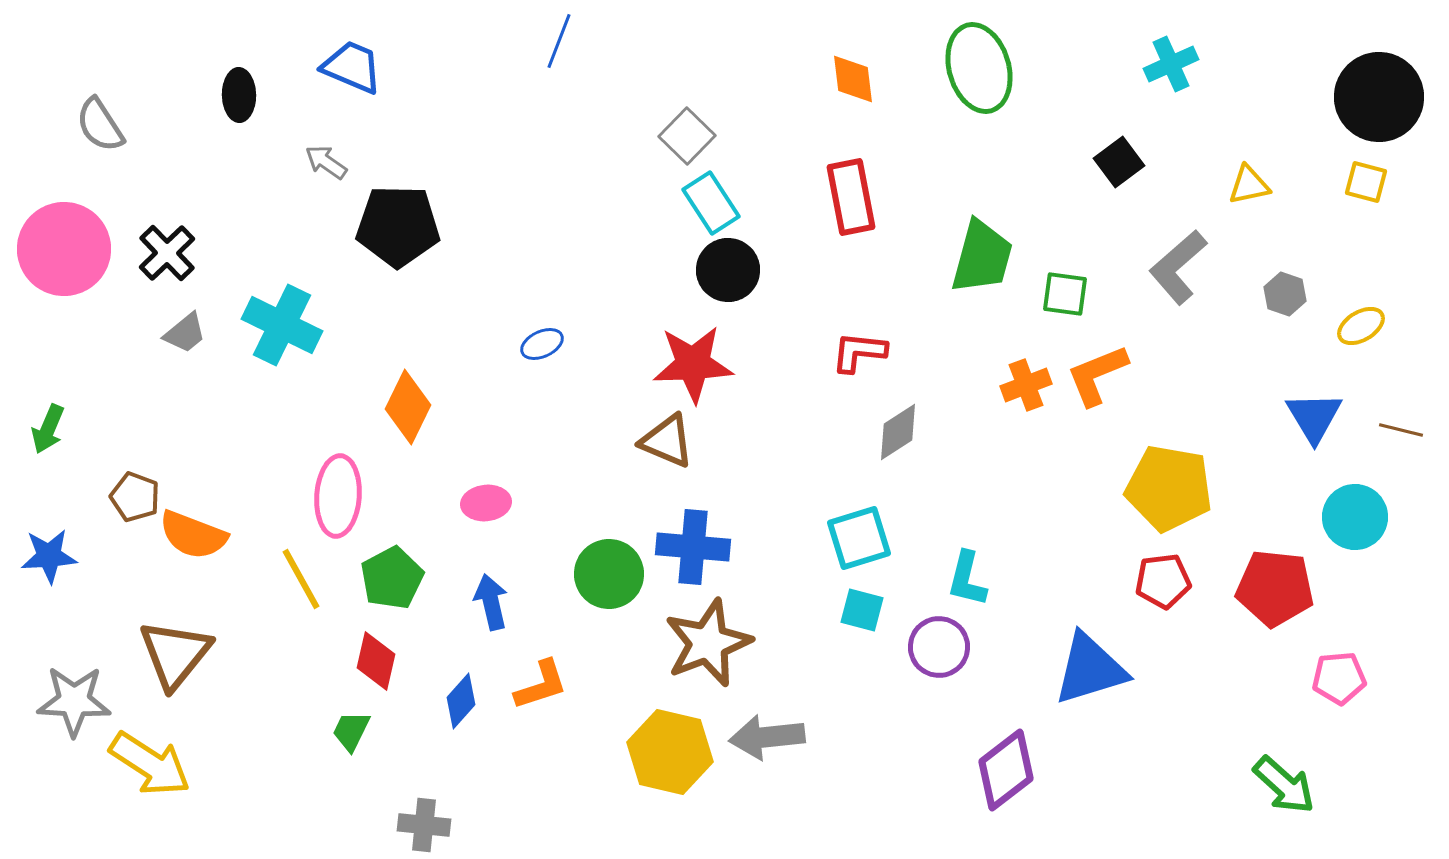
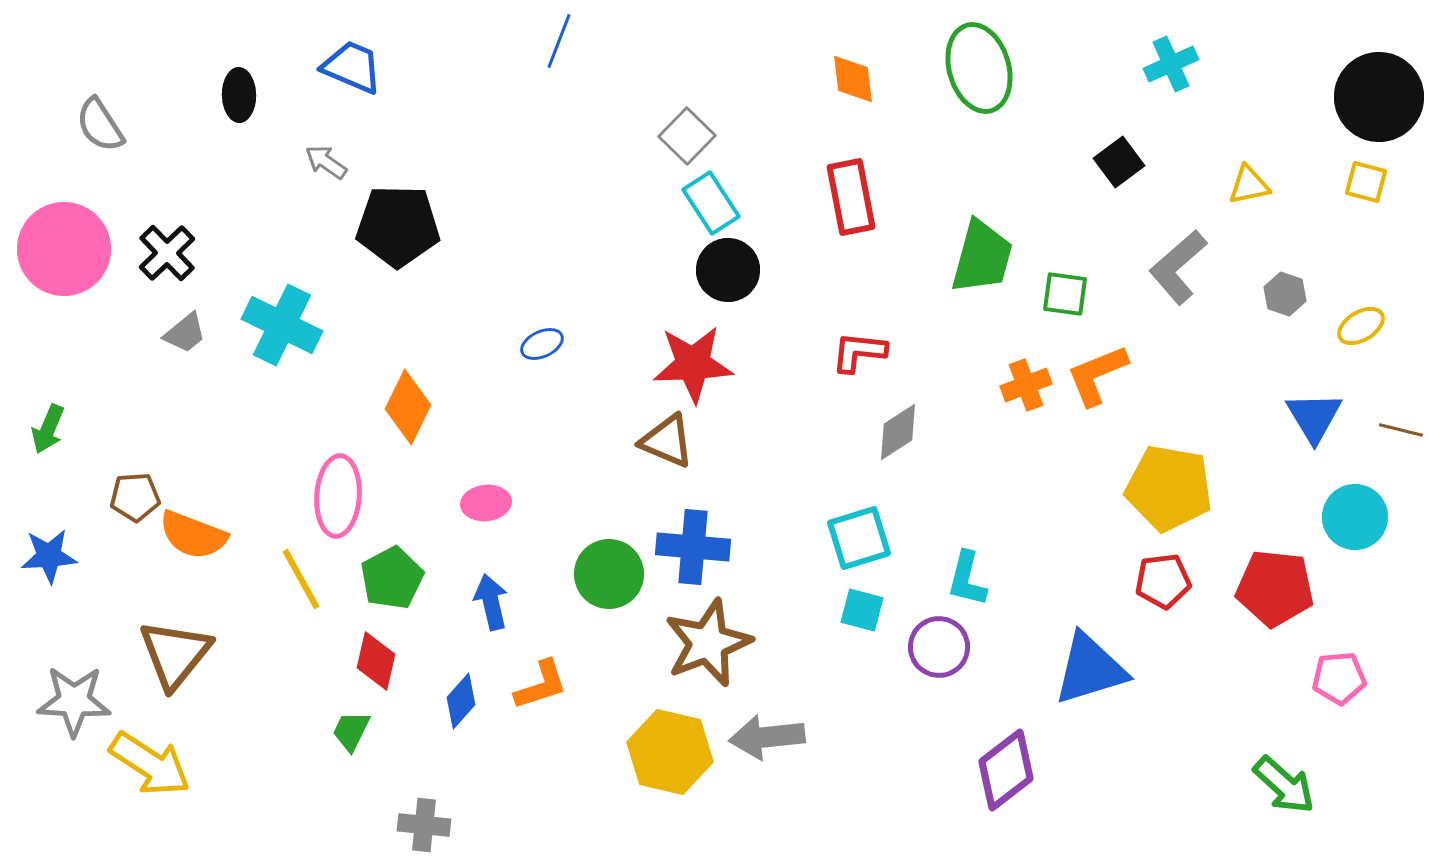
brown pentagon at (135, 497): rotated 24 degrees counterclockwise
